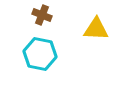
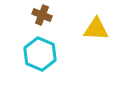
cyan hexagon: rotated 12 degrees clockwise
